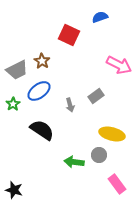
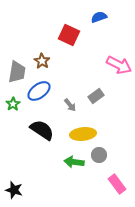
blue semicircle: moved 1 px left
gray trapezoid: moved 2 px down; rotated 55 degrees counterclockwise
gray arrow: rotated 24 degrees counterclockwise
yellow ellipse: moved 29 px left; rotated 20 degrees counterclockwise
